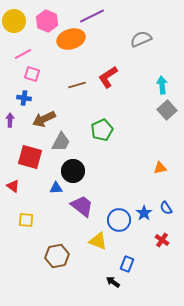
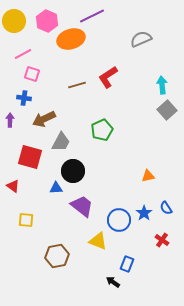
orange triangle: moved 12 px left, 8 px down
